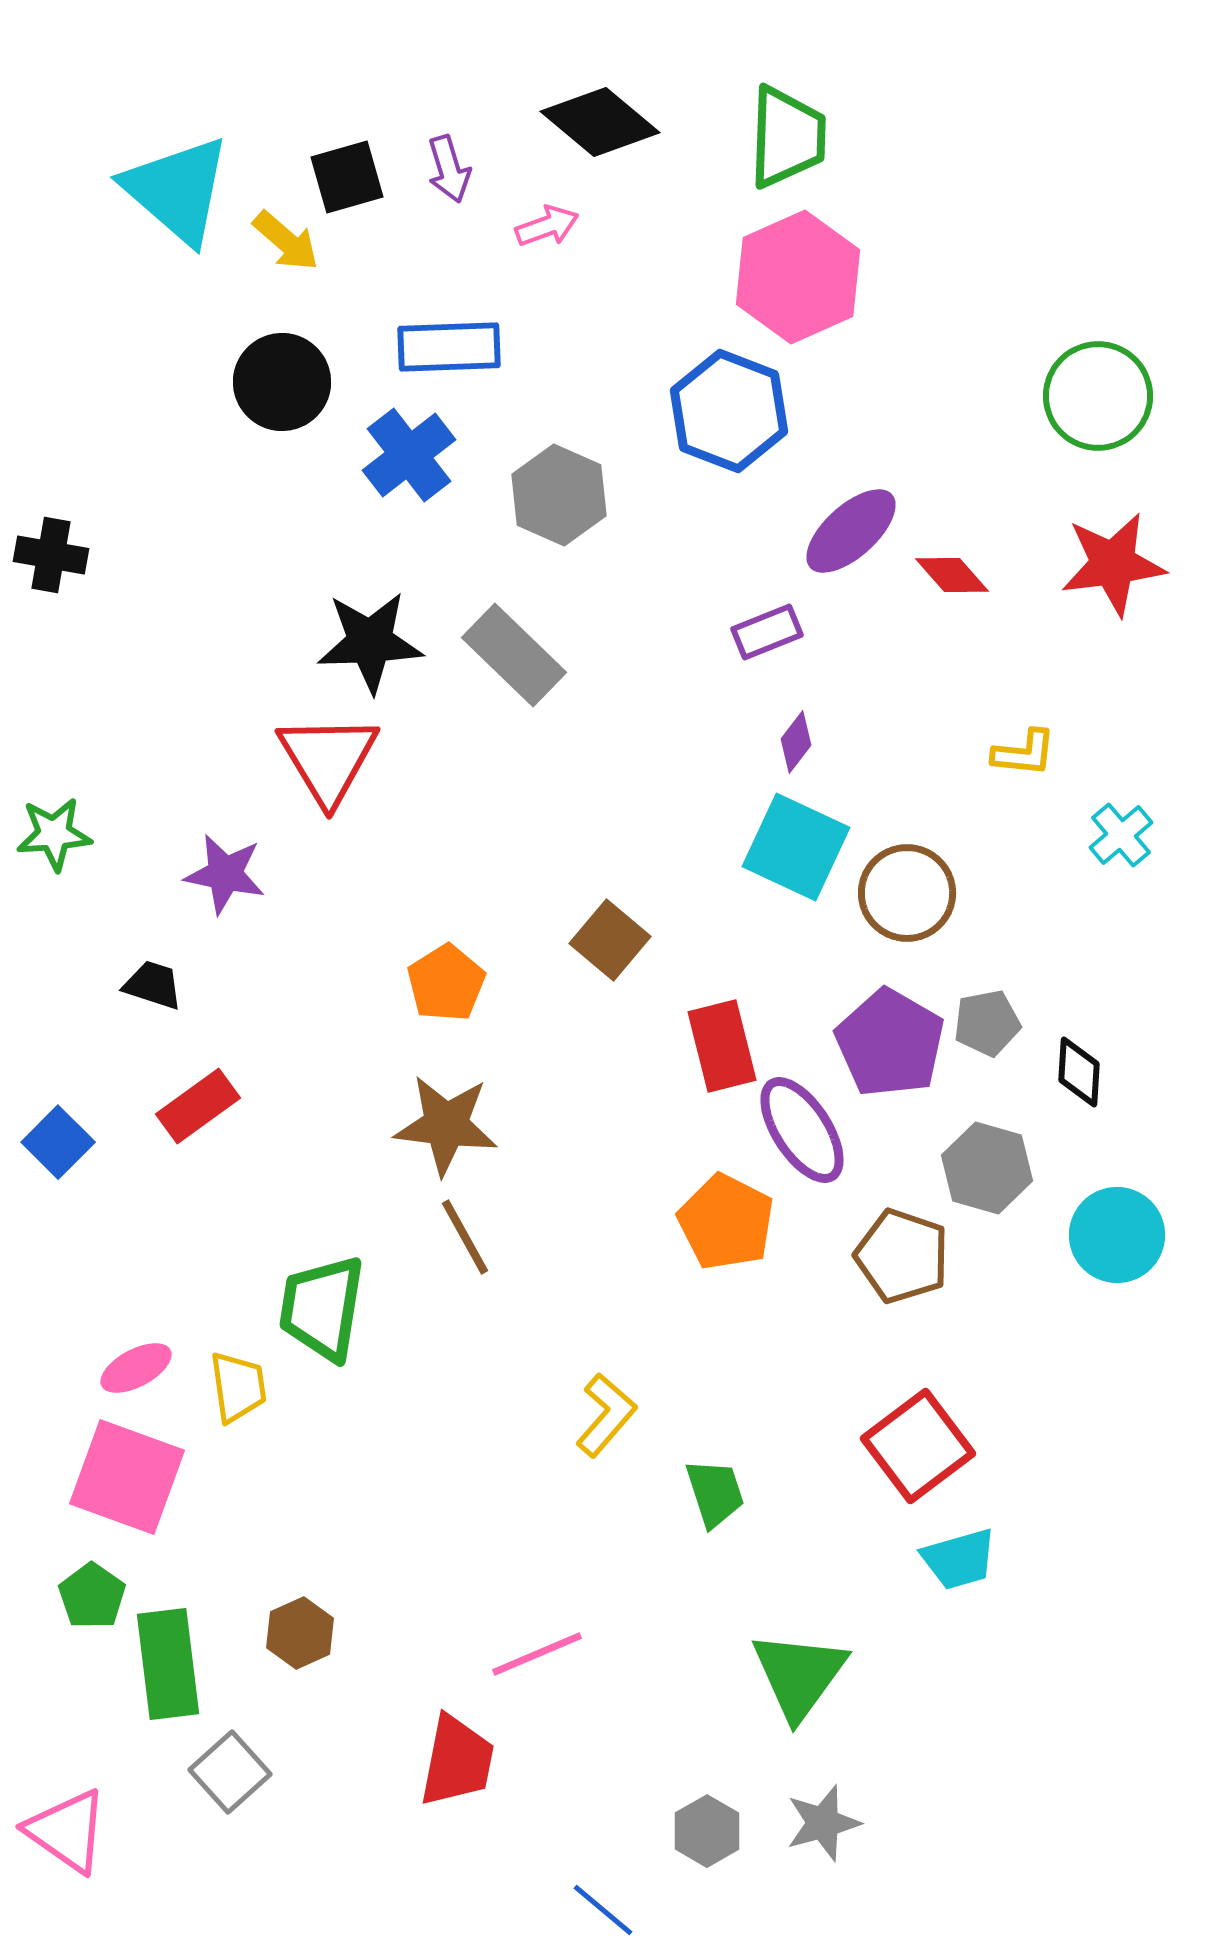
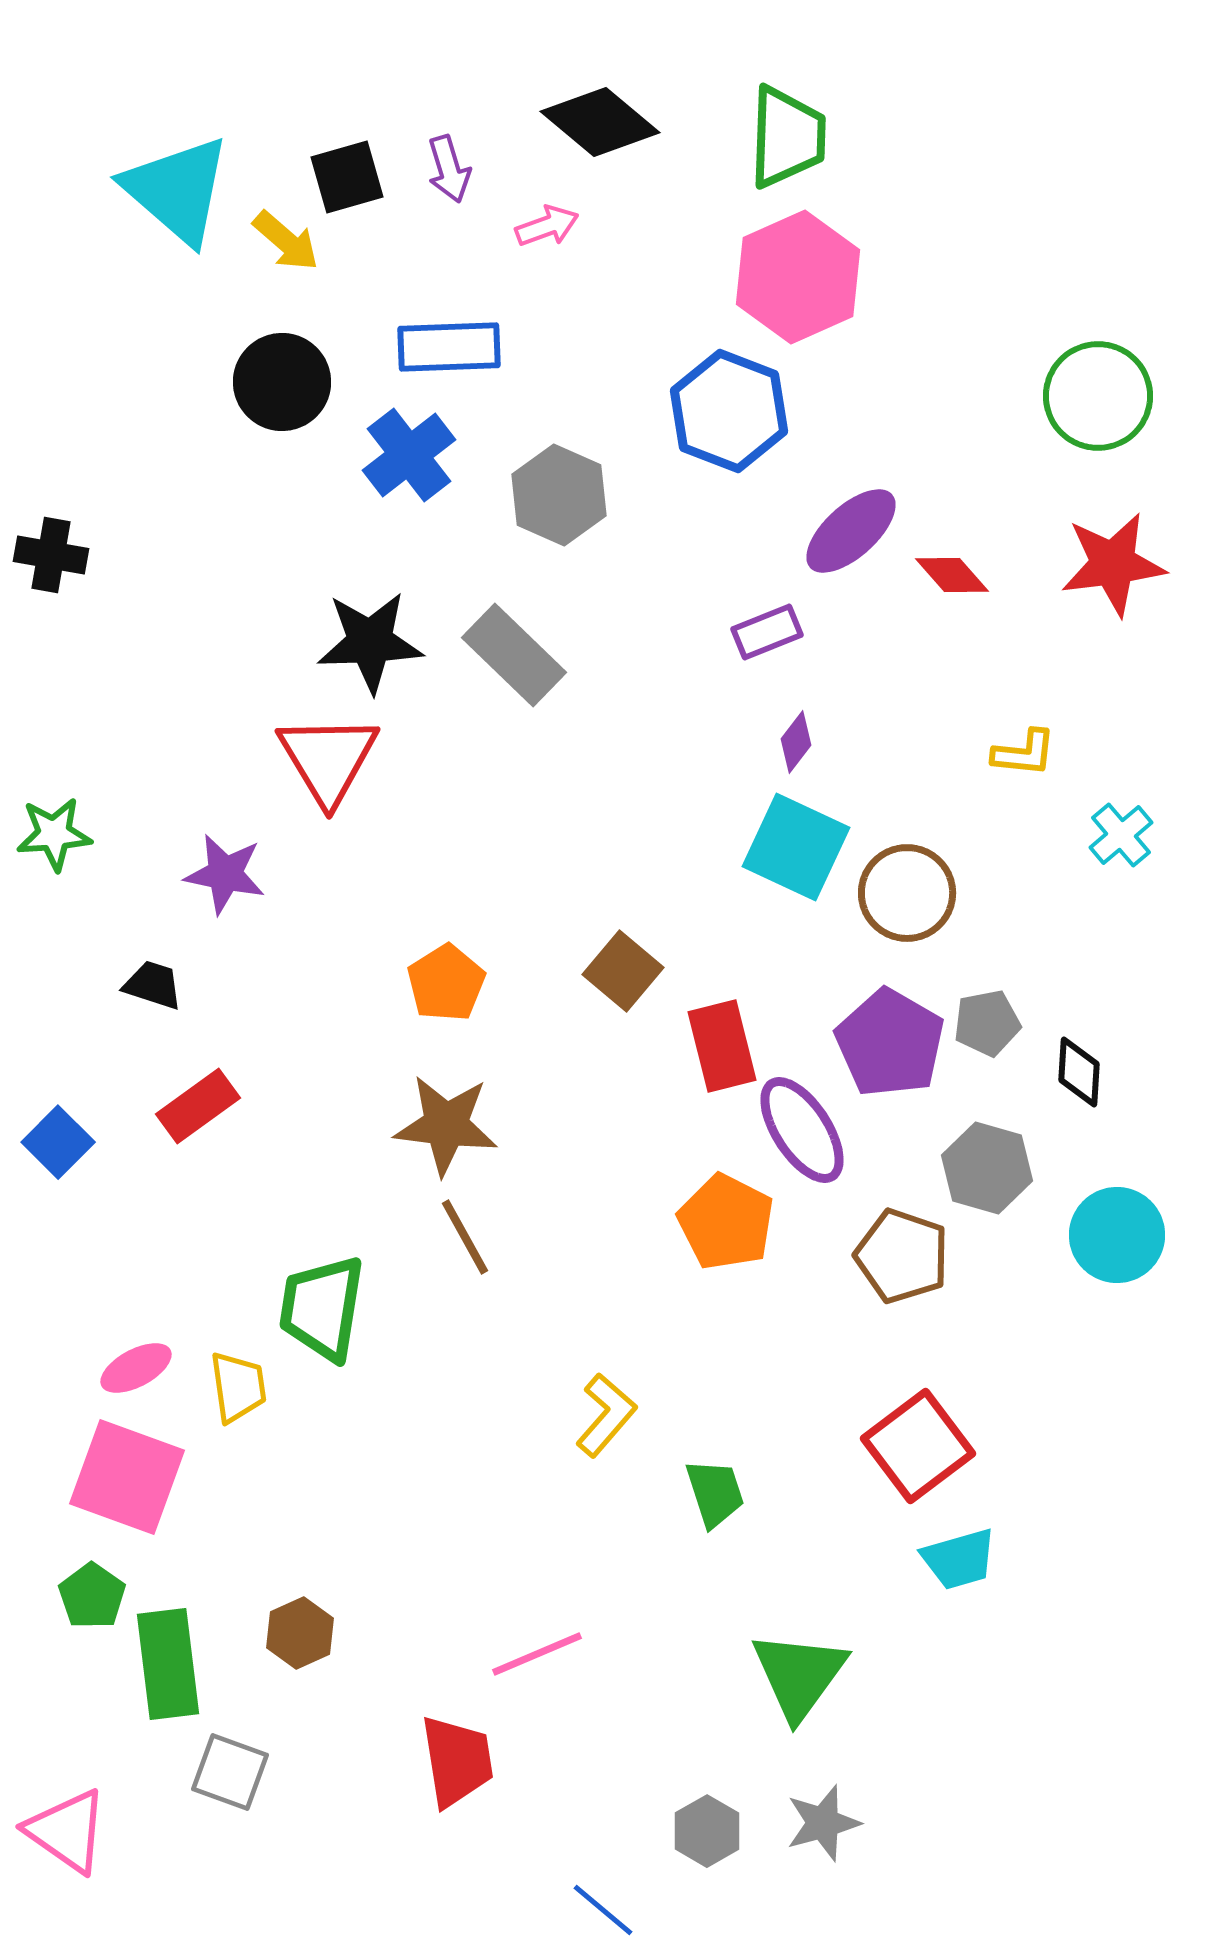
brown square at (610, 940): moved 13 px right, 31 px down
red trapezoid at (457, 1761): rotated 20 degrees counterclockwise
gray square at (230, 1772): rotated 28 degrees counterclockwise
